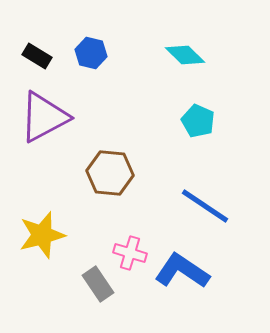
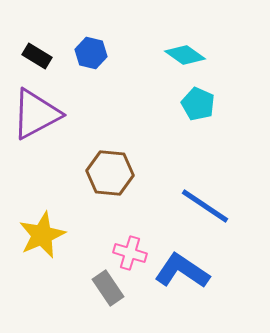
cyan diamond: rotated 9 degrees counterclockwise
purple triangle: moved 8 px left, 3 px up
cyan pentagon: moved 17 px up
yellow star: rotated 9 degrees counterclockwise
gray rectangle: moved 10 px right, 4 px down
